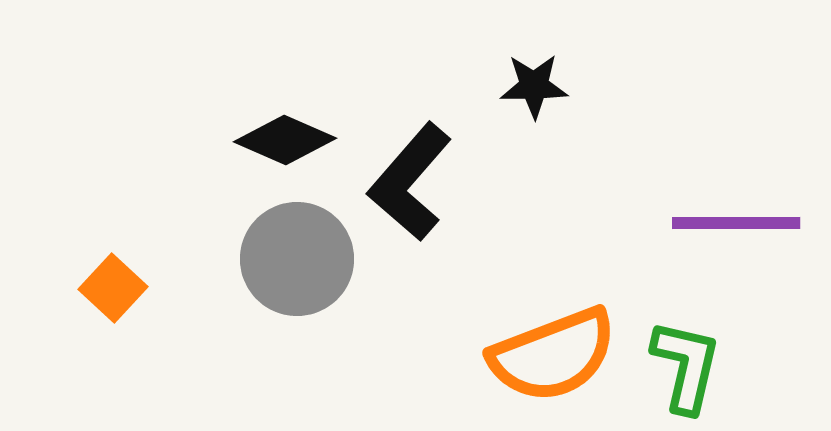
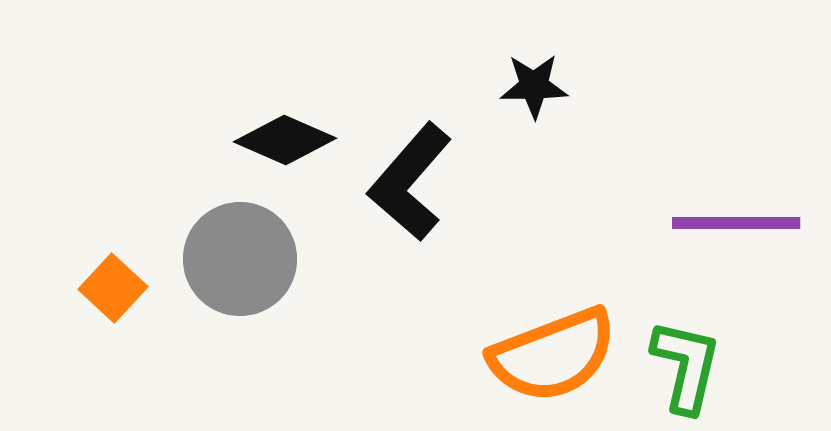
gray circle: moved 57 px left
